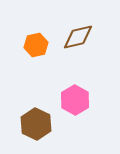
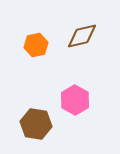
brown diamond: moved 4 px right, 1 px up
brown hexagon: rotated 16 degrees counterclockwise
